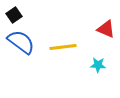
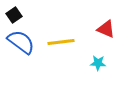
yellow line: moved 2 px left, 5 px up
cyan star: moved 2 px up
